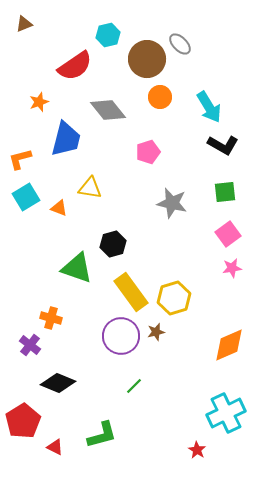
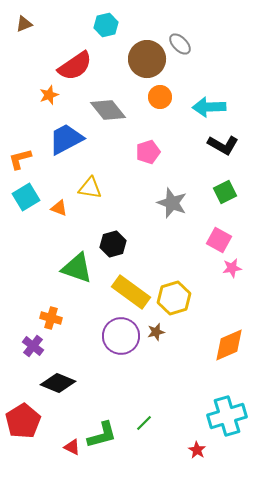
cyan hexagon: moved 2 px left, 10 px up
orange star: moved 10 px right, 7 px up
cyan arrow: rotated 120 degrees clockwise
blue trapezoid: rotated 132 degrees counterclockwise
green square: rotated 20 degrees counterclockwise
gray star: rotated 8 degrees clockwise
pink square: moved 9 px left, 6 px down; rotated 25 degrees counterclockwise
yellow rectangle: rotated 18 degrees counterclockwise
purple cross: moved 3 px right, 1 px down
green line: moved 10 px right, 37 px down
cyan cross: moved 1 px right, 3 px down; rotated 9 degrees clockwise
red triangle: moved 17 px right
